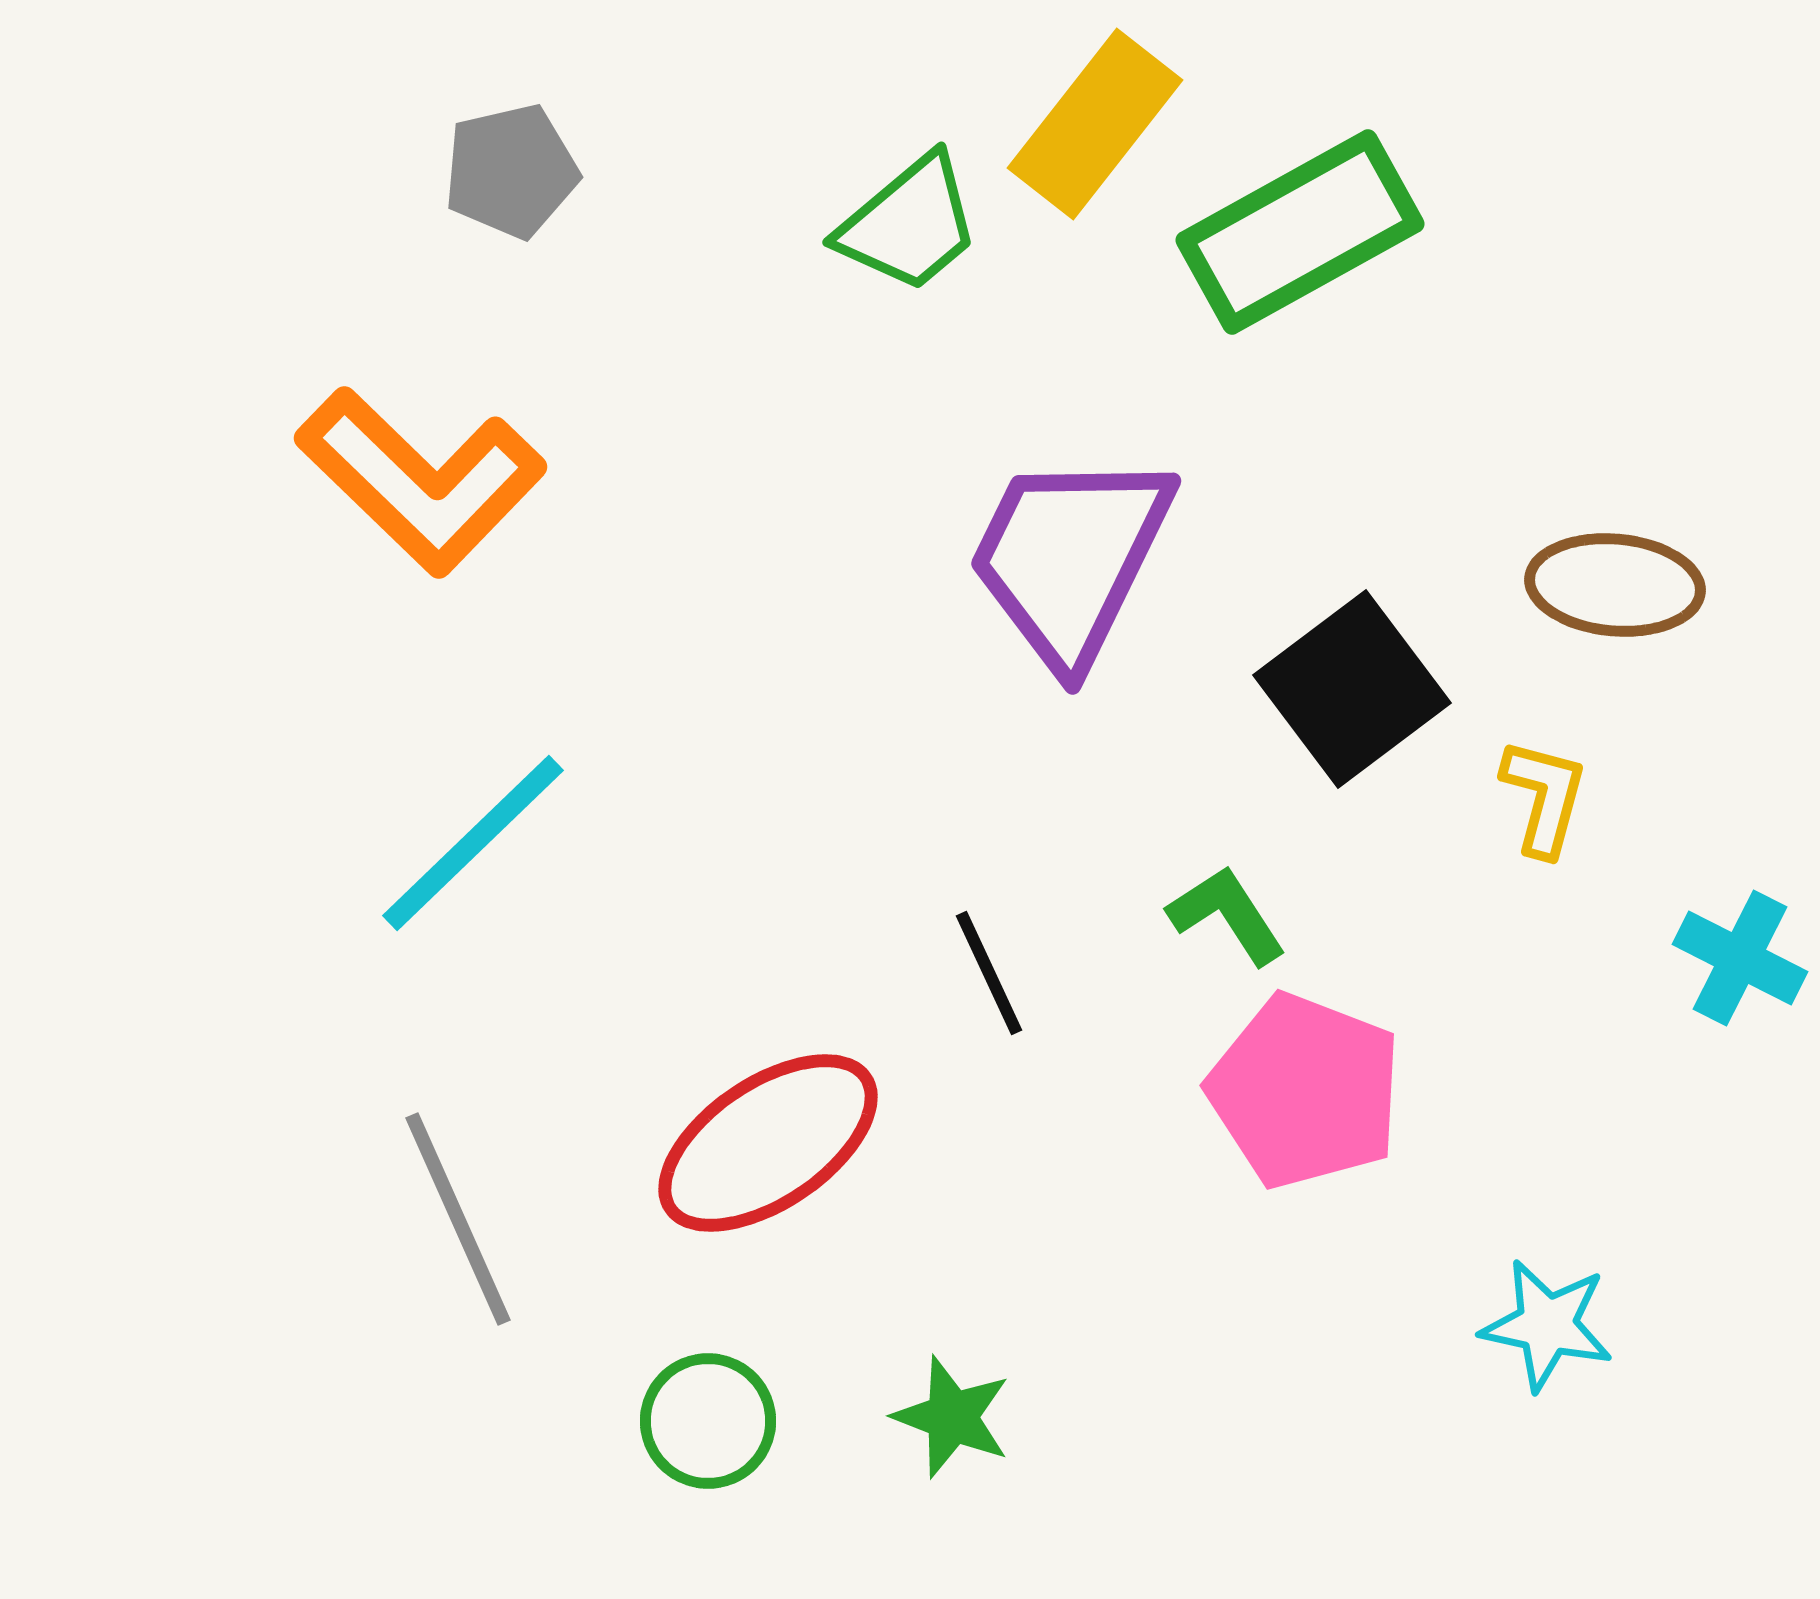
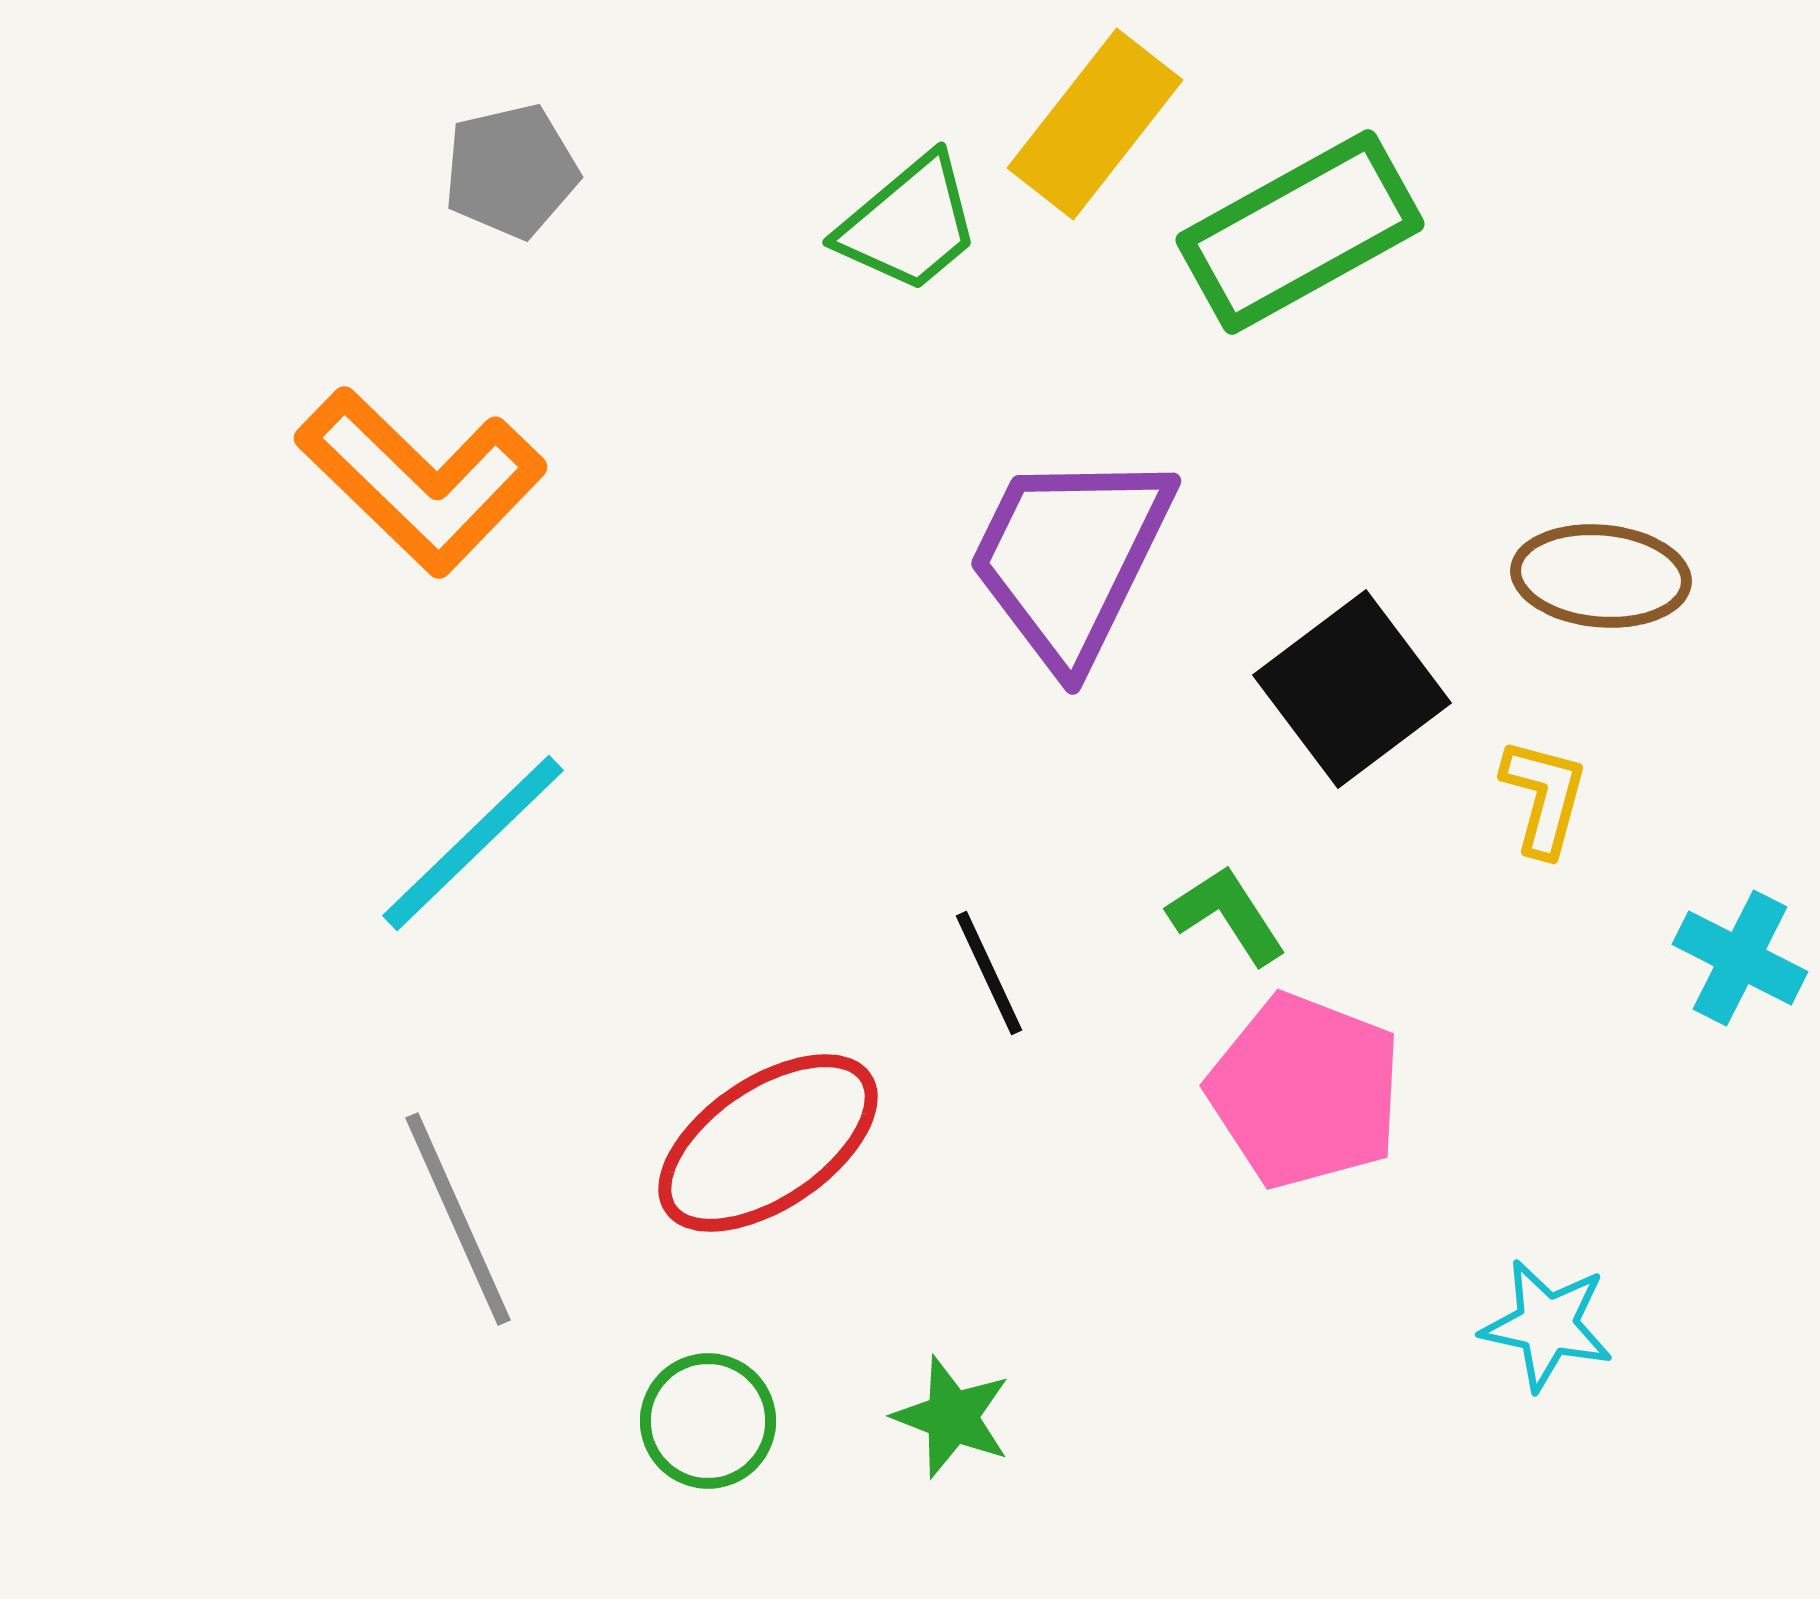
brown ellipse: moved 14 px left, 9 px up
